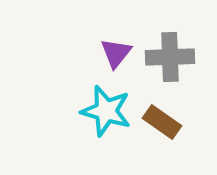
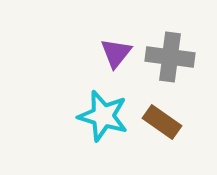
gray cross: rotated 9 degrees clockwise
cyan star: moved 3 px left, 5 px down
